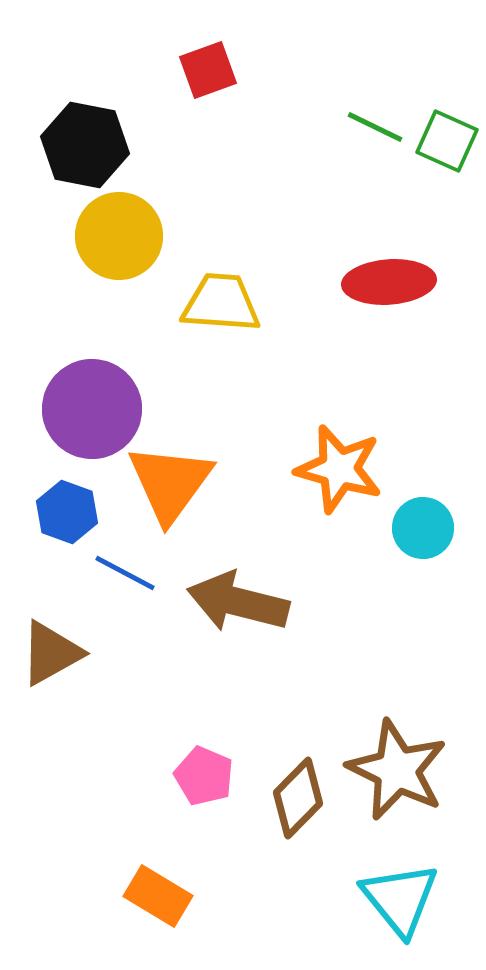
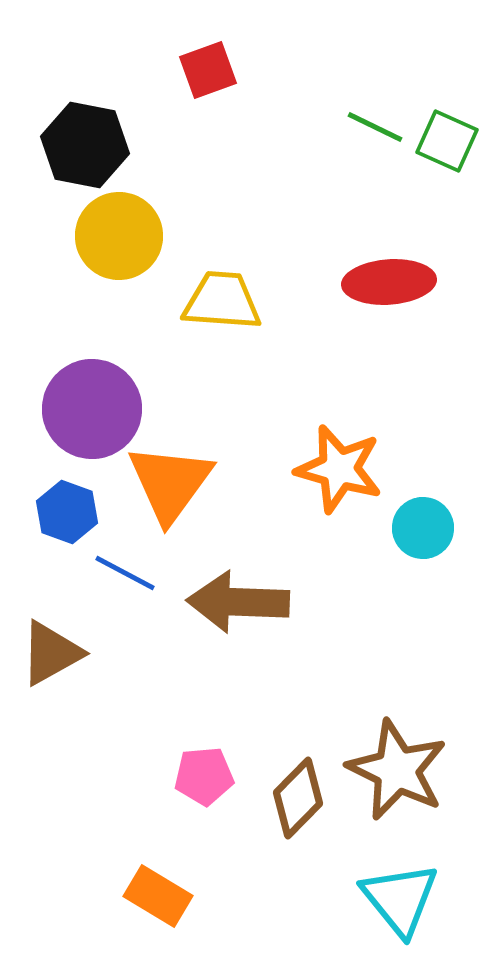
yellow trapezoid: moved 1 px right, 2 px up
brown arrow: rotated 12 degrees counterclockwise
pink pentagon: rotated 28 degrees counterclockwise
